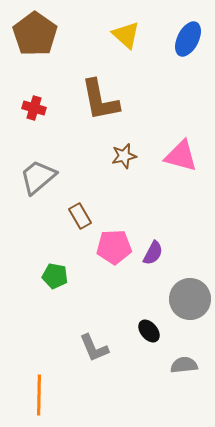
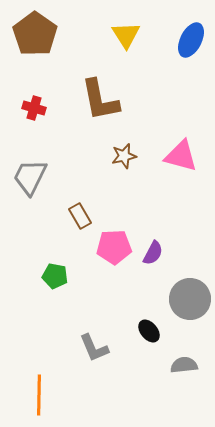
yellow triangle: rotated 16 degrees clockwise
blue ellipse: moved 3 px right, 1 px down
gray trapezoid: moved 8 px left; rotated 24 degrees counterclockwise
